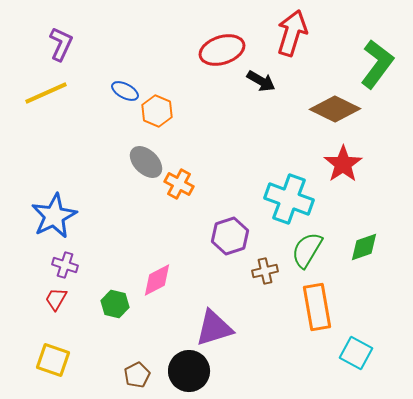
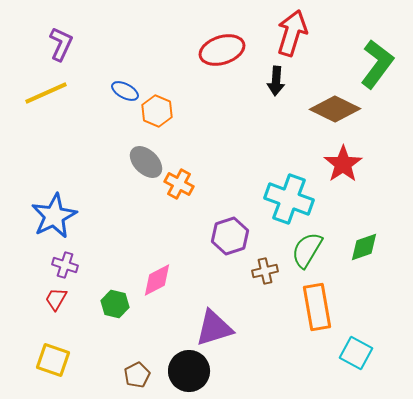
black arrow: moved 15 px right; rotated 64 degrees clockwise
